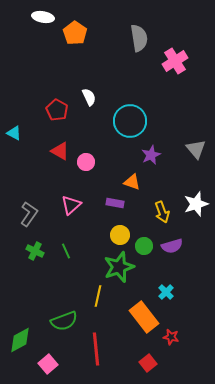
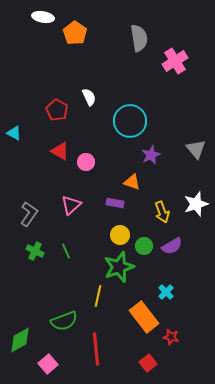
purple semicircle: rotated 15 degrees counterclockwise
